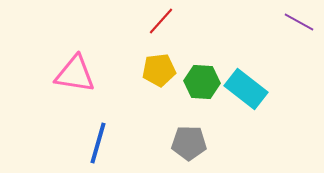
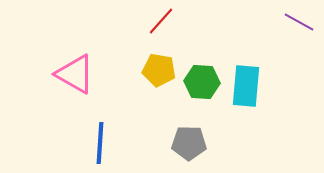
yellow pentagon: rotated 16 degrees clockwise
pink triangle: rotated 21 degrees clockwise
cyan rectangle: moved 3 px up; rotated 57 degrees clockwise
blue line: moved 2 px right; rotated 12 degrees counterclockwise
